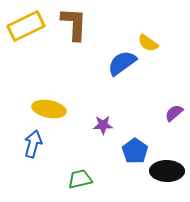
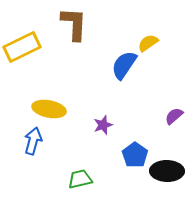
yellow rectangle: moved 4 px left, 21 px down
yellow semicircle: rotated 110 degrees clockwise
blue semicircle: moved 2 px right, 2 px down; rotated 20 degrees counterclockwise
purple semicircle: moved 3 px down
purple star: rotated 18 degrees counterclockwise
blue arrow: moved 3 px up
blue pentagon: moved 4 px down
